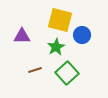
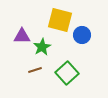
green star: moved 14 px left
